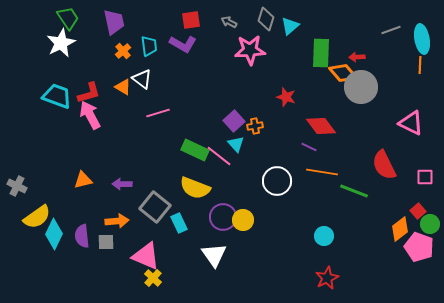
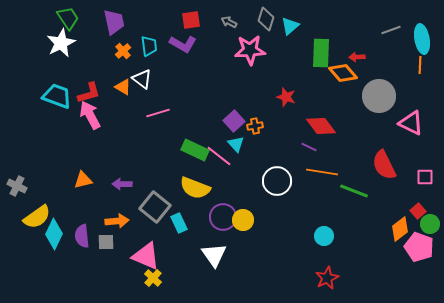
gray circle at (361, 87): moved 18 px right, 9 px down
